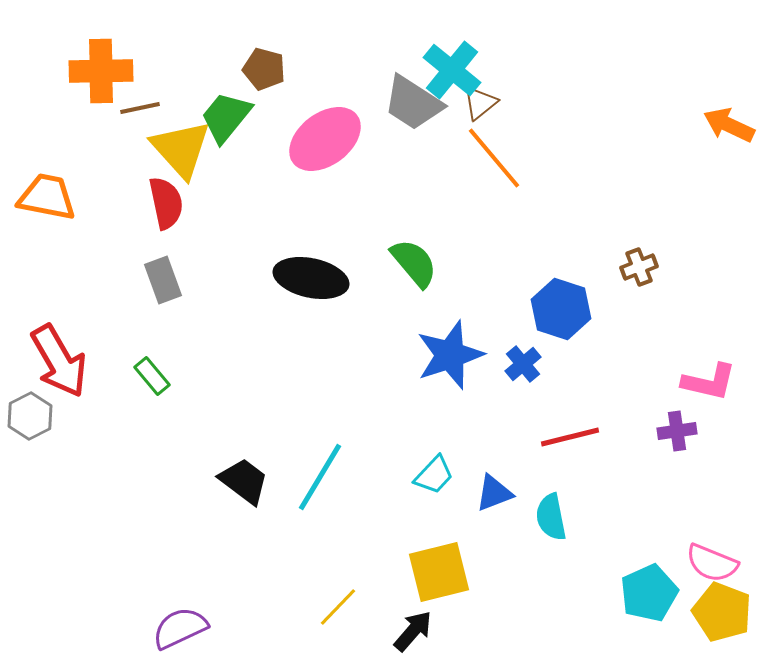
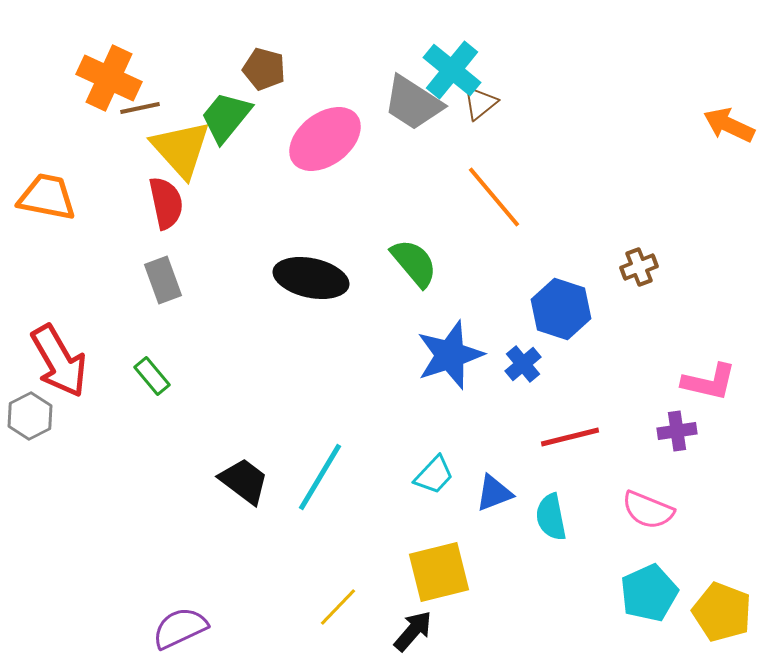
orange cross: moved 8 px right, 7 px down; rotated 26 degrees clockwise
orange line: moved 39 px down
pink semicircle: moved 64 px left, 53 px up
